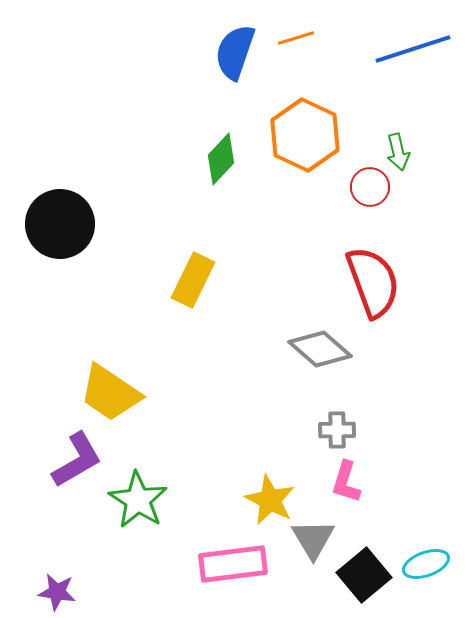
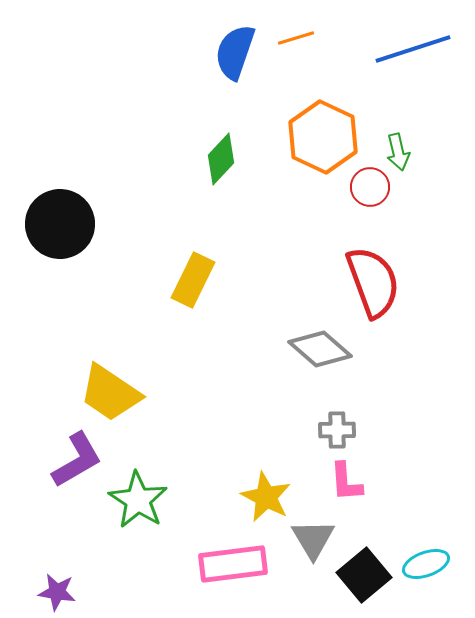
orange hexagon: moved 18 px right, 2 px down
pink L-shape: rotated 21 degrees counterclockwise
yellow star: moved 4 px left, 3 px up
